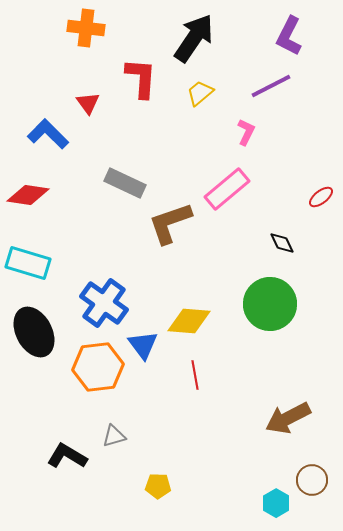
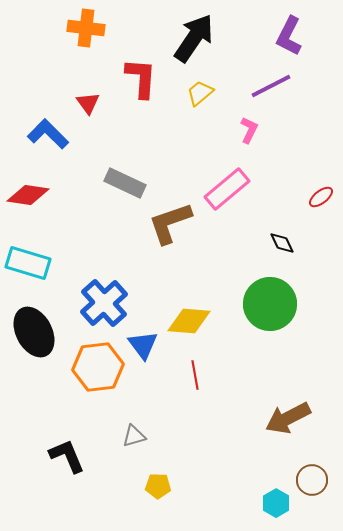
pink L-shape: moved 3 px right, 2 px up
blue cross: rotated 12 degrees clockwise
gray triangle: moved 20 px right
black L-shape: rotated 36 degrees clockwise
